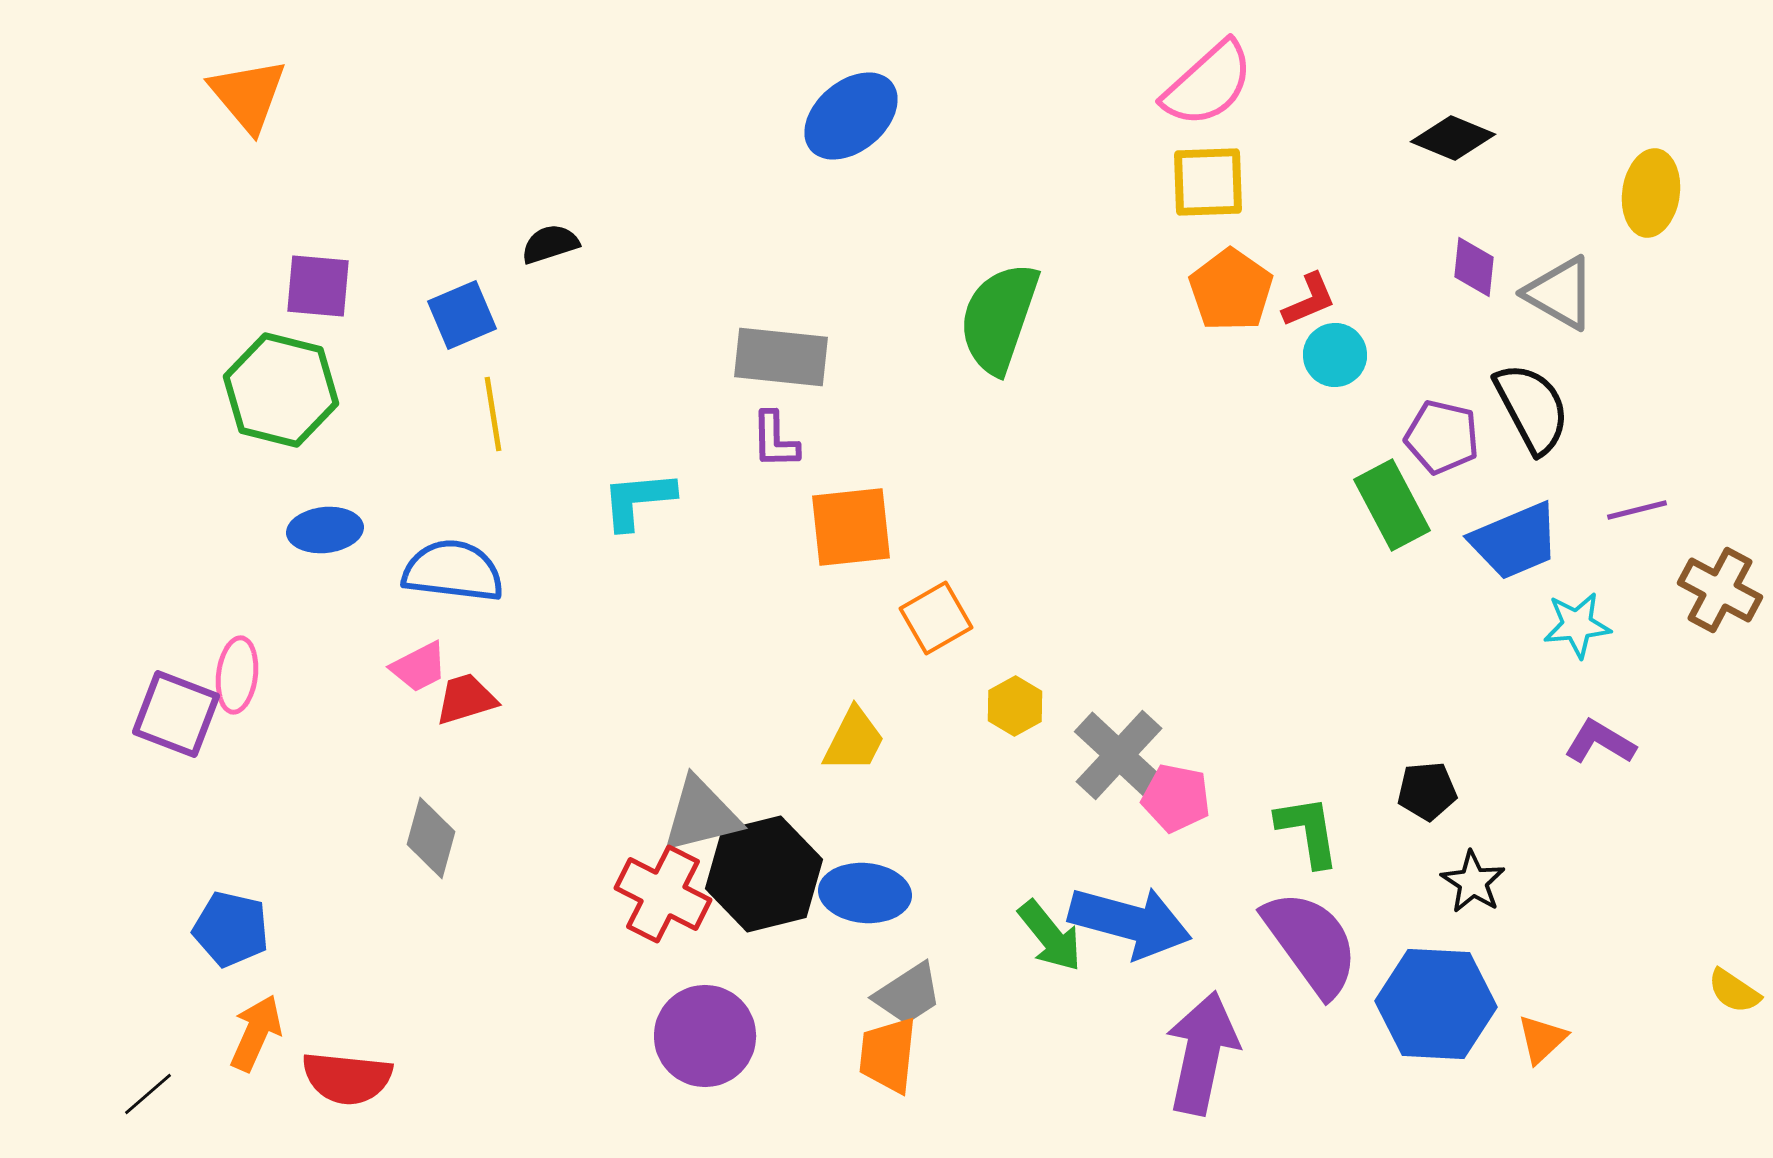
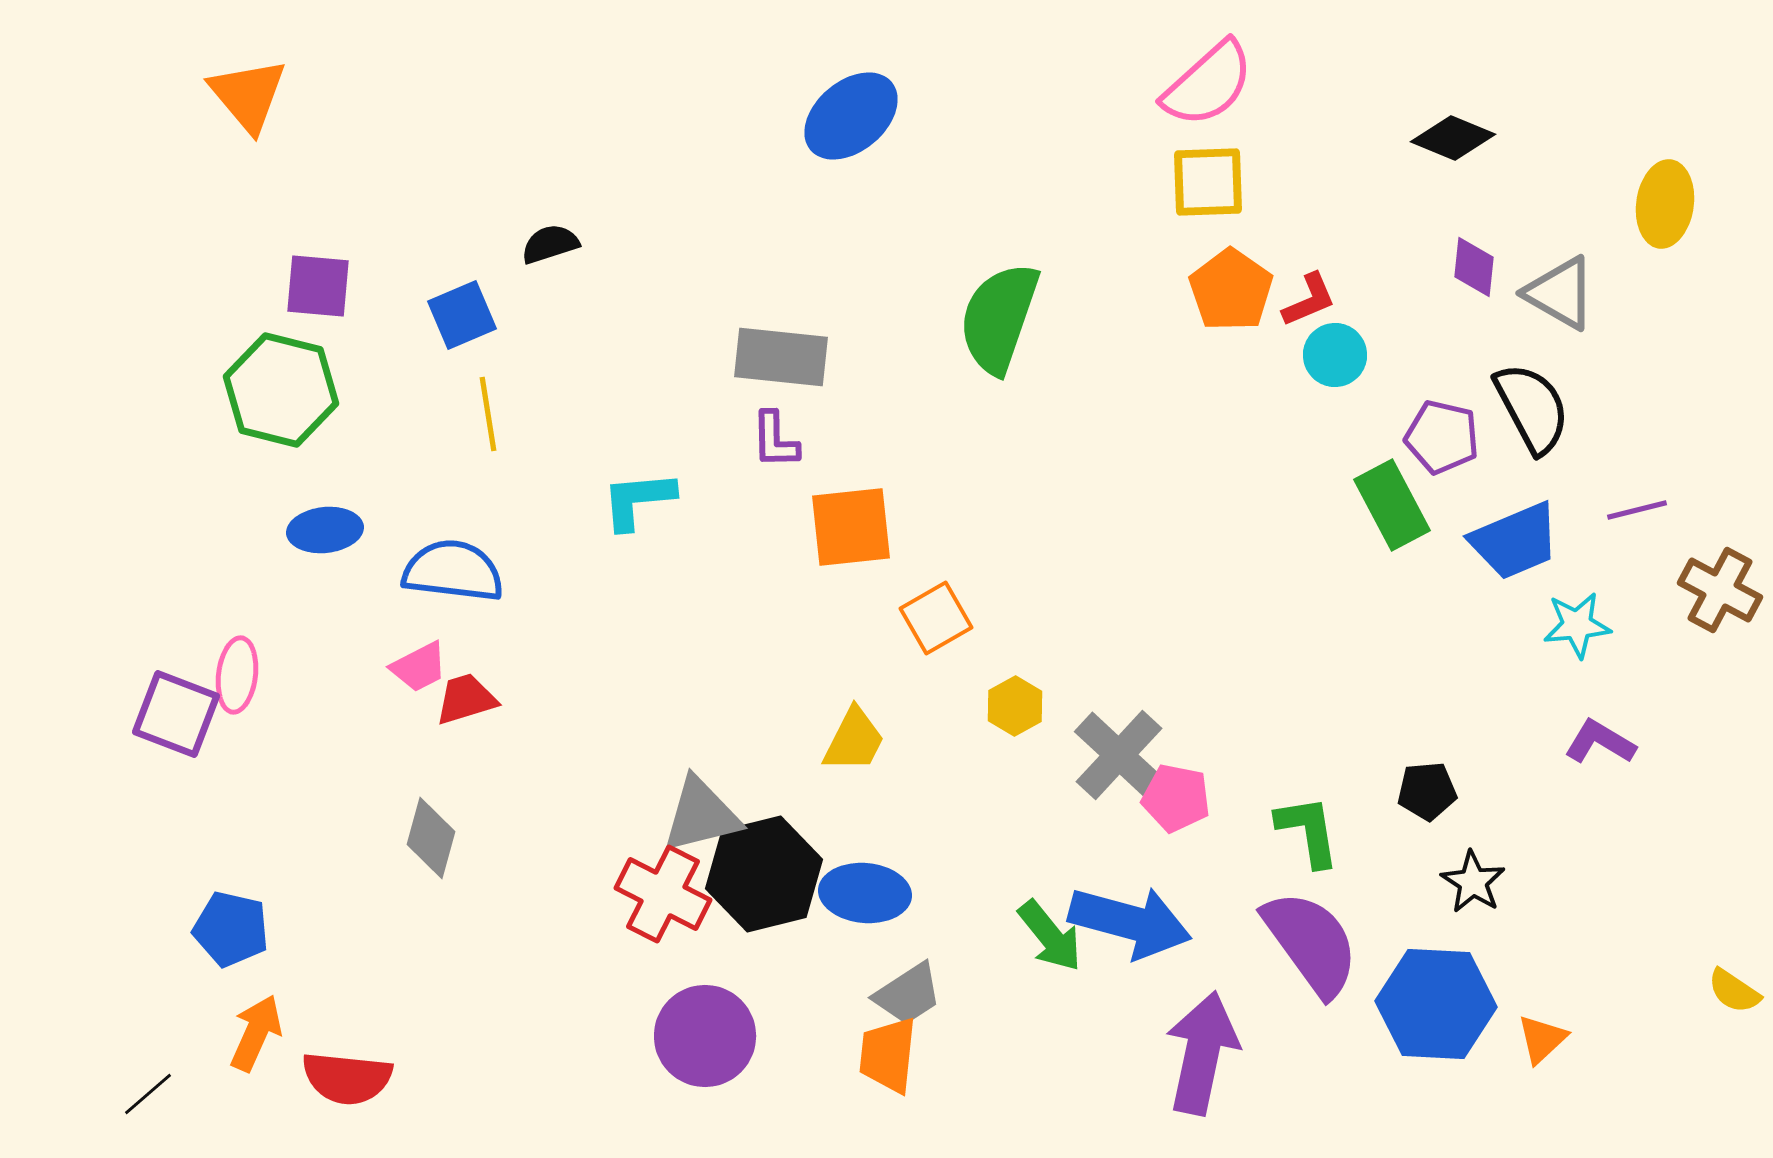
yellow ellipse at (1651, 193): moved 14 px right, 11 px down
yellow line at (493, 414): moved 5 px left
